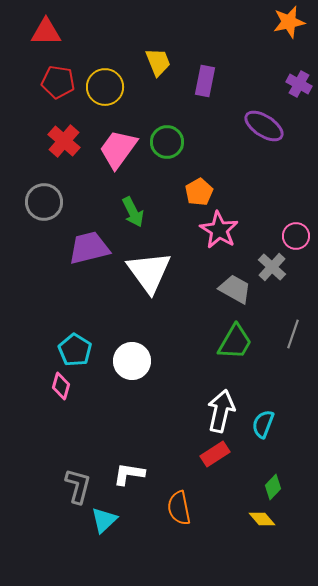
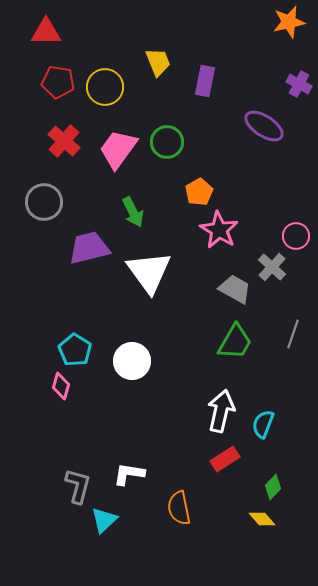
red rectangle: moved 10 px right, 5 px down
